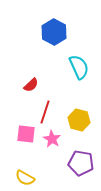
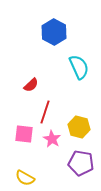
yellow hexagon: moved 7 px down
pink square: moved 2 px left
